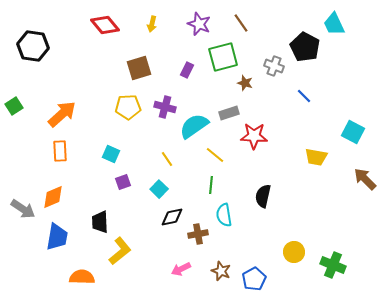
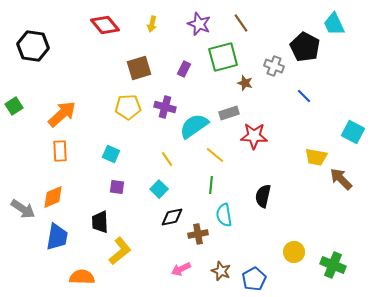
purple rectangle at (187, 70): moved 3 px left, 1 px up
brown arrow at (365, 179): moved 24 px left
purple square at (123, 182): moved 6 px left, 5 px down; rotated 28 degrees clockwise
